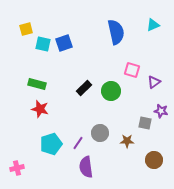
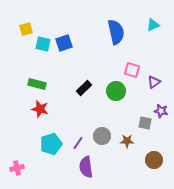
green circle: moved 5 px right
gray circle: moved 2 px right, 3 px down
